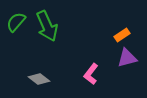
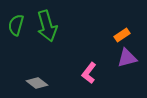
green semicircle: moved 3 px down; rotated 25 degrees counterclockwise
green arrow: rotated 8 degrees clockwise
pink L-shape: moved 2 px left, 1 px up
gray diamond: moved 2 px left, 4 px down
